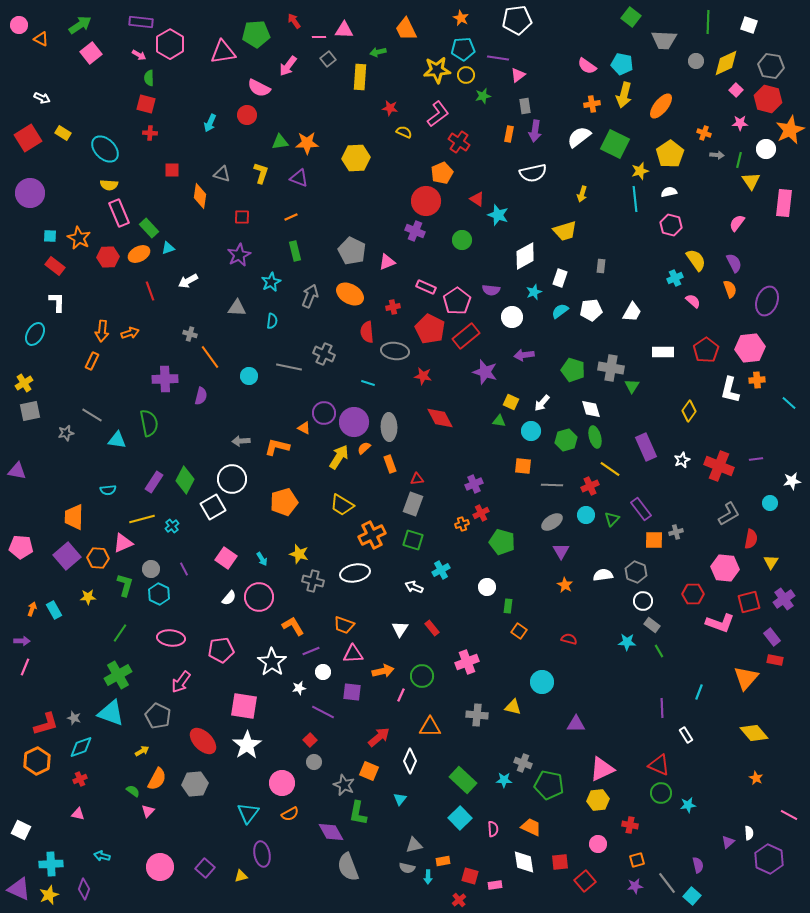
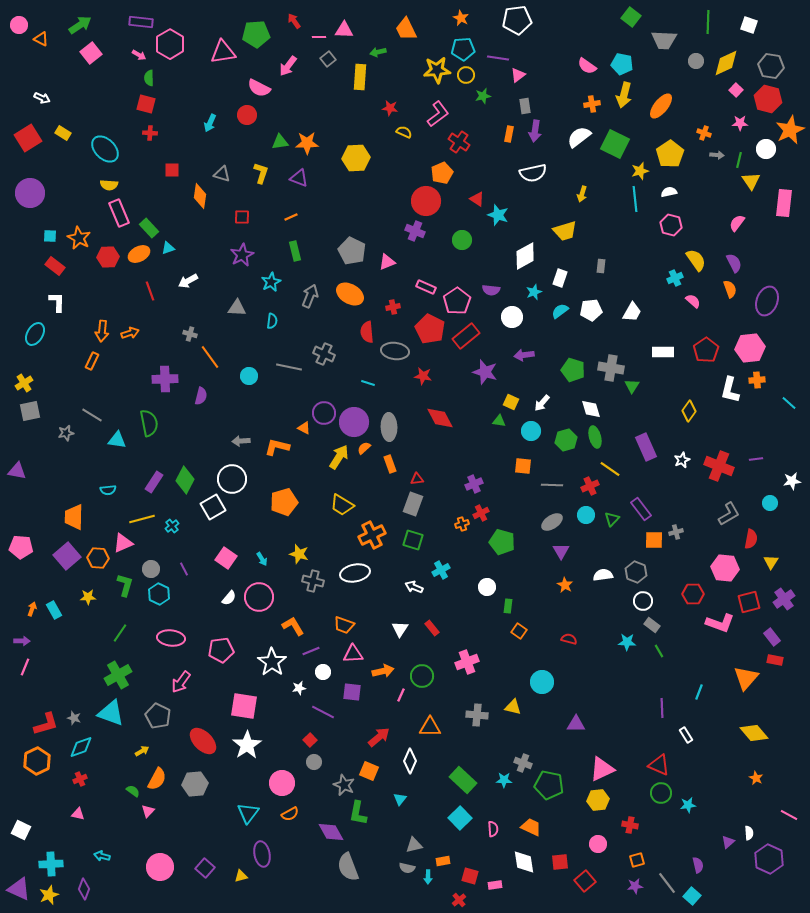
purple star at (239, 255): moved 3 px right
